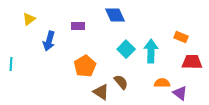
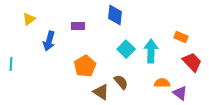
blue diamond: rotated 30 degrees clockwise
red trapezoid: rotated 45 degrees clockwise
